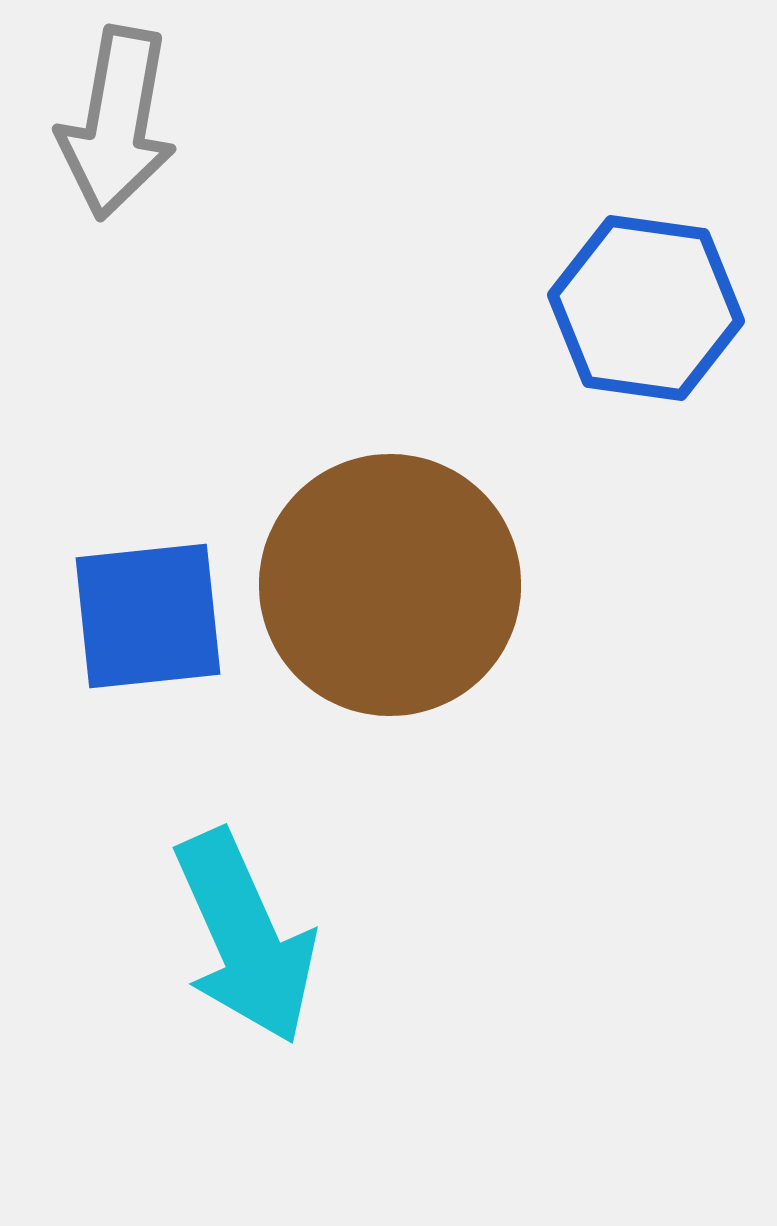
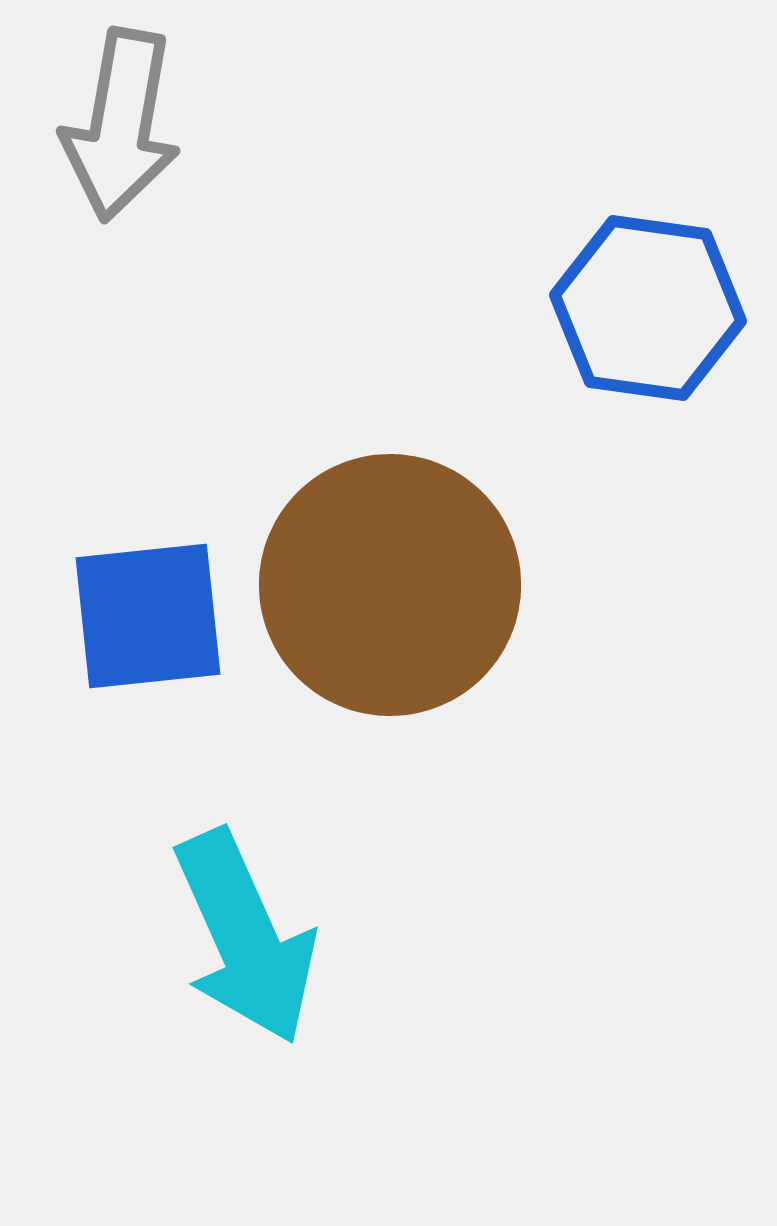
gray arrow: moved 4 px right, 2 px down
blue hexagon: moved 2 px right
